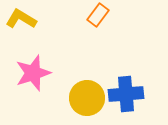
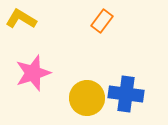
orange rectangle: moved 4 px right, 6 px down
blue cross: rotated 12 degrees clockwise
